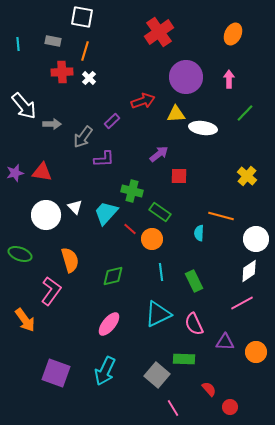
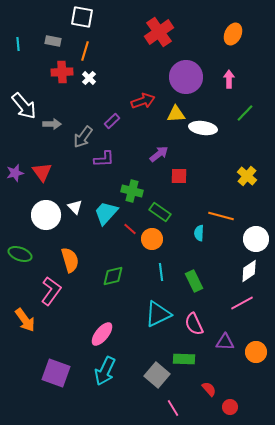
red triangle at (42, 172): rotated 45 degrees clockwise
pink ellipse at (109, 324): moved 7 px left, 10 px down
